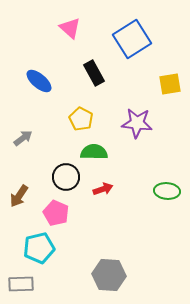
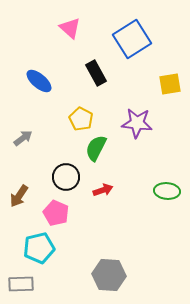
black rectangle: moved 2 px right
green semicircle: moved 2 px right, 4 px up; rotated 64 degrees counterclockwise
red arrow: moved 1 px down
